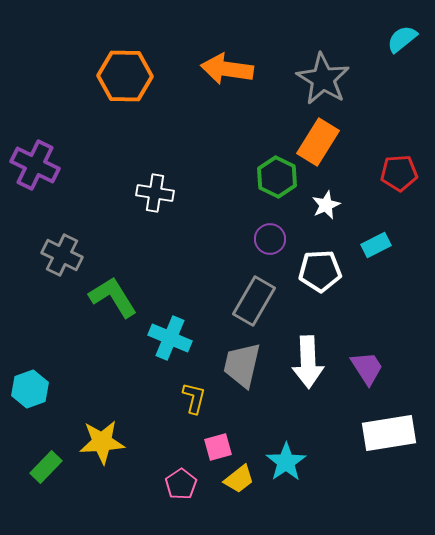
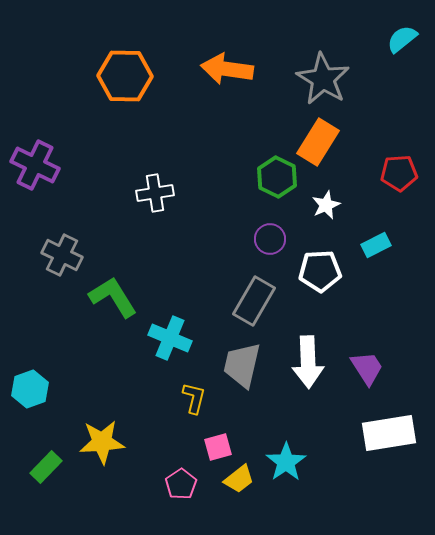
white cross: rotated 18 degrees counterclockwise
